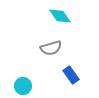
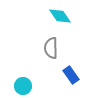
gray semicircle: rotated 105 degrees clockwise
